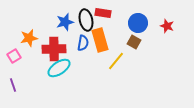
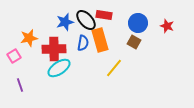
red rectangle: moved 1 px right, 2 px down
black ellipse: rotated 30 degrees counterclockwise
yellow line: moved 2 px left, 7 px down
purple line: moved 7 px right
